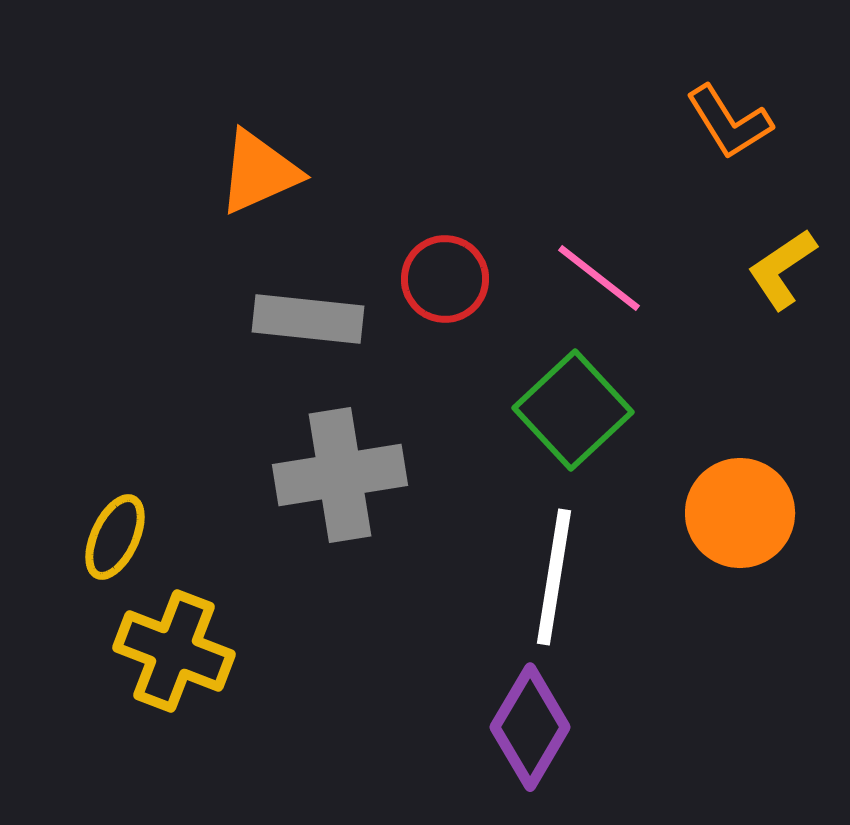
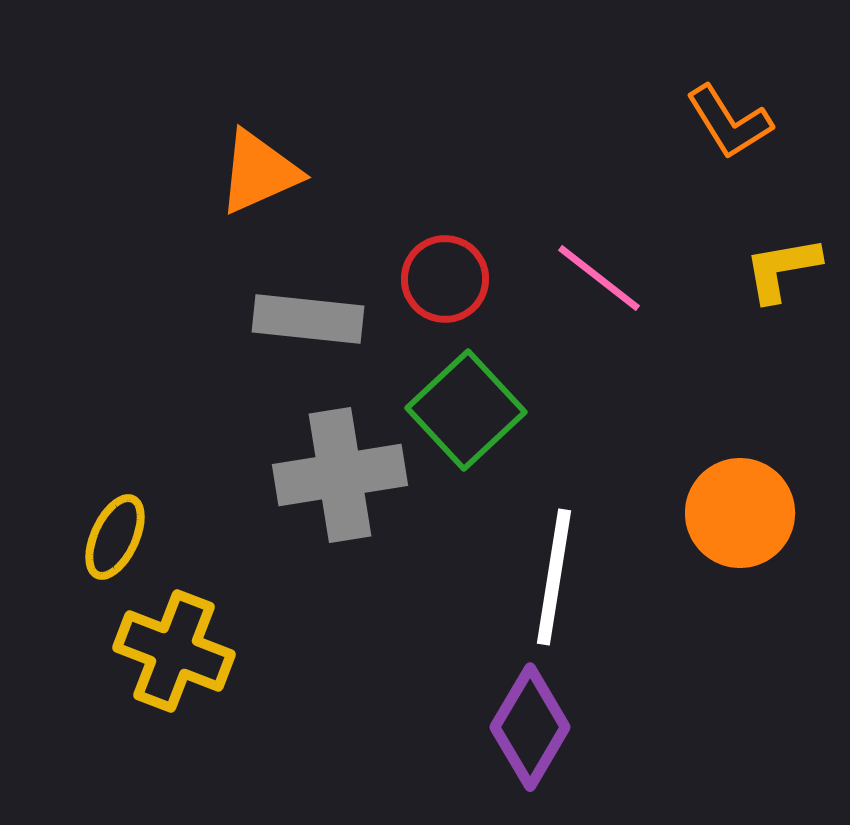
yellow L-shape: rotated 24 degrees clockwise
green square: moved 107 px left
